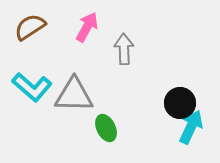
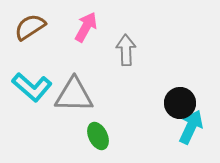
pink arrow: moved 1 px left
gray arrow: moved 2 px right, 1 px down
green ellipse: moved 8 px left, 8 px down
